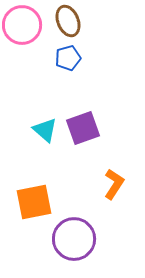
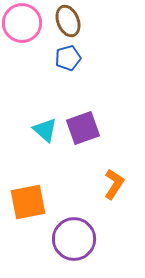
pink circle: moved 2 px up
orange square: moved 6 px left
